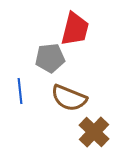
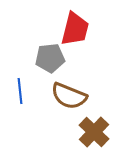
brown semicircle: moved 2 px up
